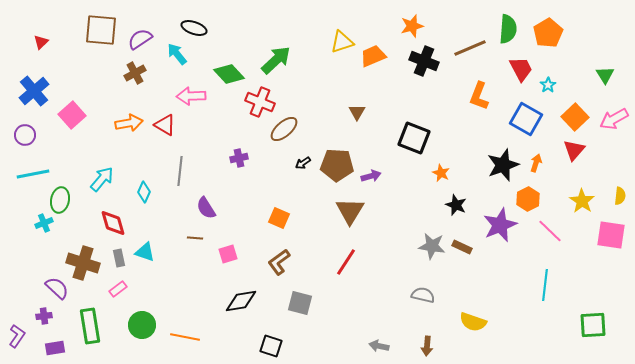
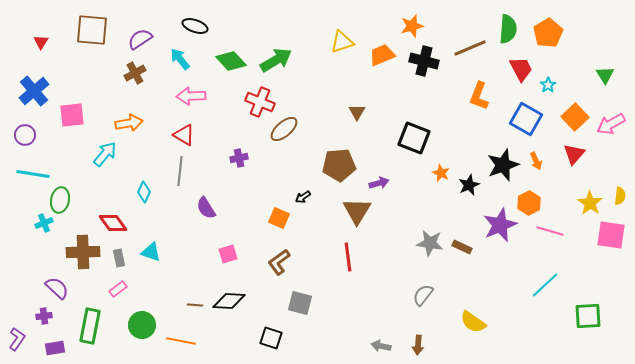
black ellipse at (194, 28): moved 1 px right, 2 px up
brown square at (101, 30): moved 9 px left
red triangle at (41, 42): rotated 14 degrees counterclockwise
cyan arrow at (177, 54): moved 3 px right, 5 px down
orange trapezoid at (373, 56): moved 9 px right, 1 px up
green arrow at (276, 60): rotated 12 degrees clockwise
black cross at (424, 61): rotated 8 degrees counterclockwise
green diamond at (229, 74): moved 2 px right, 13 px up
pink square at (72, 115): rotated 36 degrees clockwise
pink arrow at (614, 119): moved 3 px left, 5 px down
red triangle at (165, 125): moved 19 px right, 10 px down
red triangle at (574, 150): moved 4 px down
black arrow at (303, 163): moved 34 px down
orange arrow at (536, 163): moved 2 px up; rotated 138 degrees clockwise
brown pentagon at (337, 165): moved 2 px right; rotated 8 degrees counterclockwise
cyan line at (33, 174): rotated 20 degrees clockwise
purple arrow at (371, 176): moved 8 px right, 7 px down
cyan arrow at (102, 179): moved 3 px right, 25 px up
orange hexagon at (528, 199): moved 1 px right, 4 px down
yellow star at (582, 201): moved 8 px right, 2 px down
black star at (456, 205): moved 13 px right, 20 px up; rotated 25 degrees clockwise
brown triangle at (350, 211): moved 7 px right
red diamond at (113, 223): rotated 20 degrees counterclockwise
pink line at (550, 231): rotated 28 degrees counterclockwise
brown line at (195, 238): moved 67 px down
gray star at (432, 246): moved 2 px left, 3 px up
cyan triangle at (145, 252): moved 6 px right
red line at (346, 262): moved 2 px right, 5 px up; rotated 40 degrees counterclockwise
brown cross at (83, 263): moved 11 px up; rotated 20 degrees counterclockwise
cyan line at (545, 285): rotated 40 degrees clockwise
gray semicircle at (423, 295): rotated 65 degrees counterclockwise
black diamond at (241, 301): moved 12 px left; rotated 12 degrees clockwise
yellow semicircle at (473, 322): rotated 16 degrees clockwise
green square at (593, 325): moved 5 px left, 9 px up
green rectangle at (90, 326): rotated 20 degrees clockwise
purple L-shape at (17, 336): moved 3 px down
orange line at (185, 337): moved 4 px left, 4 px down
black square at (271, 346): moved 8 px up
gray arrow at (379, 346): moved 2 px right
brown arrow at (427, 346): moved 9 px left, 1 px up
